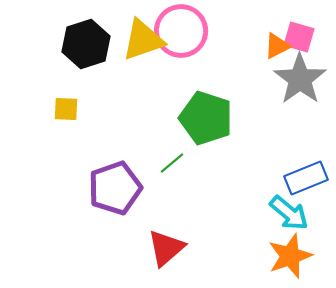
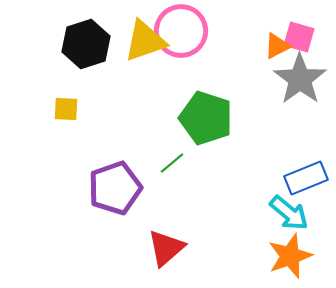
yellow triangle: moved 2 px right, 1 px down
